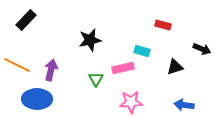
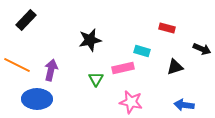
red rectangle: moved 4 px right, 3 px down
pink star: rotated 15 degrees clockwise
